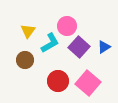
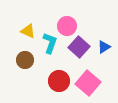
yellow triangle: rotated 42 degrees counterclockwise
cyan L-shape: rotated 40 degrees counterclockwise
red circle: moved 1 px right
